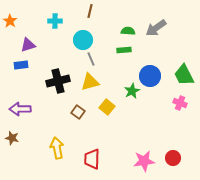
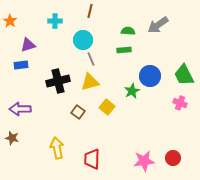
gray arrow: moved 2 px right, 3 px up
